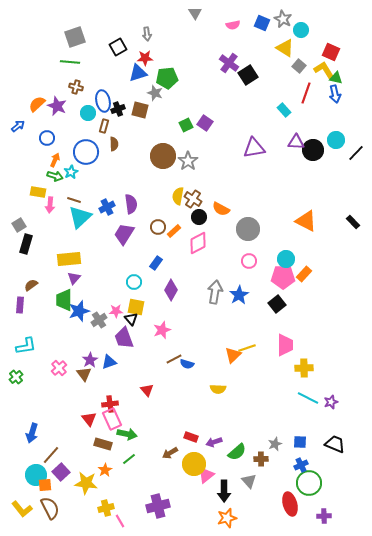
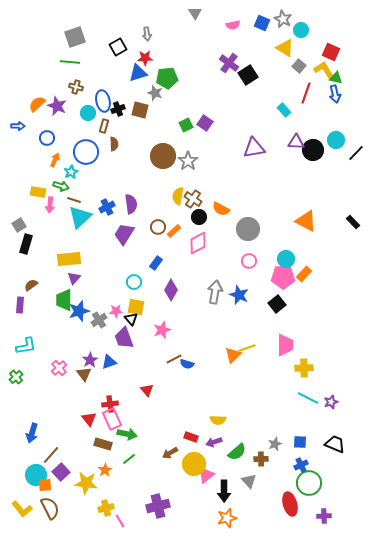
blue arrow at (18, 126): rotated 40 degrees clockwise
green arrow at (55, 176): moved 6 px right, 10 px down
blue star at (239, 295): rotated 18 degrees counterclockwise
yellow semicircle at (218, 389): moved 31 px down
